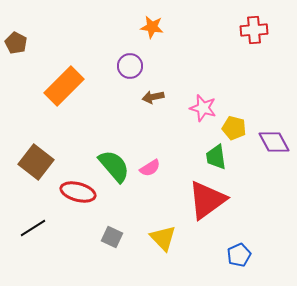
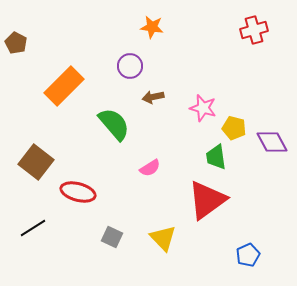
red cross: rotated 12 degrees counterclockwise
purple diamond: moved 2 px left
green semicircle: moved 42 px up
blue pentagon: moved 9 px right
